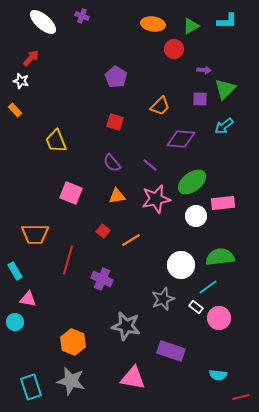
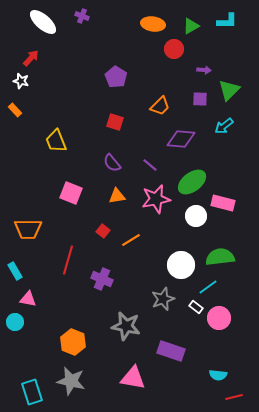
green triangle at (225, 89): moved 4 px right, 1 px down
pink rectangle at (223, 203): rotated 20 degrees clockwise
orange trapezoid at (35, 234): moved 7 px left, 5 px up
cyan rectangle at (31, 387): moved 1 px right, 5 px down
red line at (241, 397): moved 7 px left
